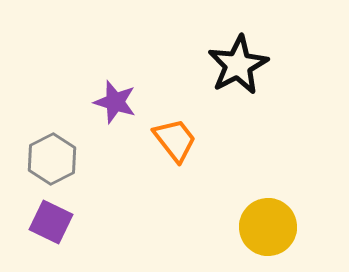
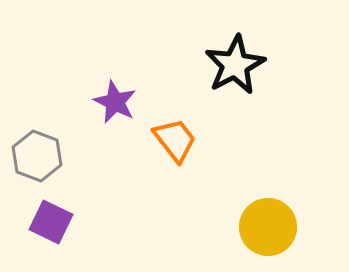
black star: moved 3 px left
purple star: rotated 9 degrees clockwise
gray hexagon: moved 15 px left, 3 px up; rotated 12 degrees counterclockwise
